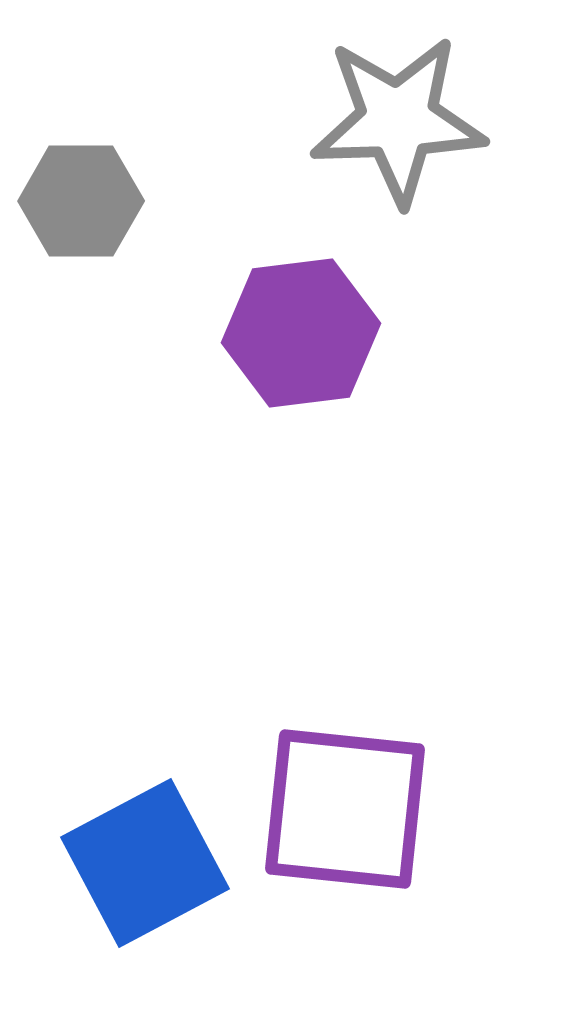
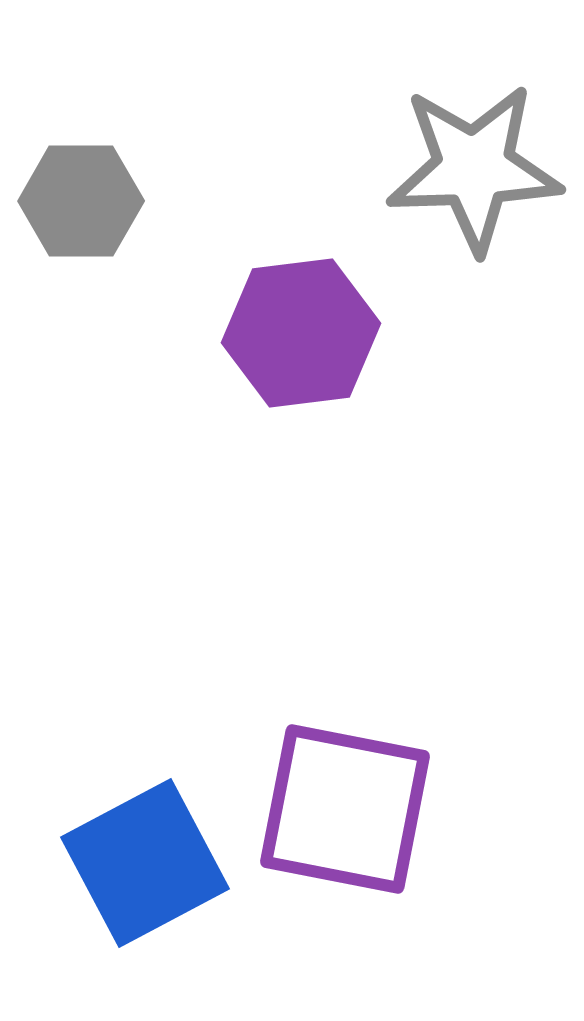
gray star: moved 76 px right, 48 px down
purple square: rotated 5 degrees clockwise
